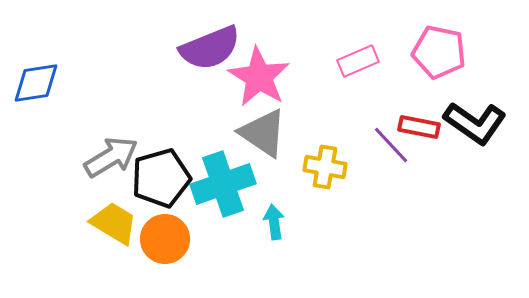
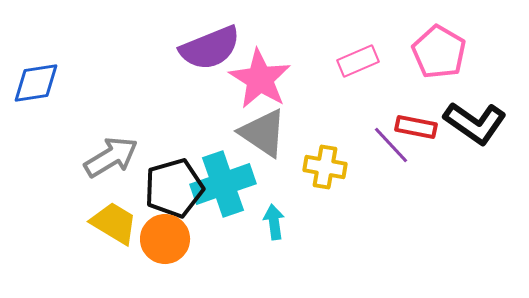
pink pentagon: rotated 18 degrees clockwise
pink star: moved 1 px right, 2 px down
red rectangle: moved 3 px left
black pentagon: moved 13 px right, 10 px down
